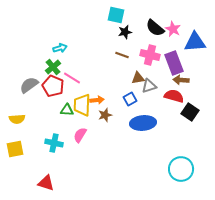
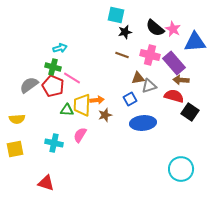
purple rectangle: rotated 20 degrees counterclockwise
green cross: rotated 35 degrees counterclockwise
